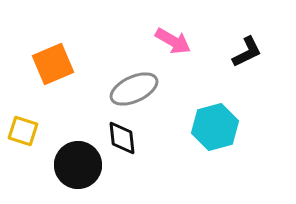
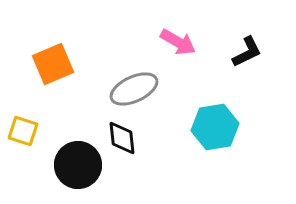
pink arrow: moved 5 px right, 1 px down
cyan hexagon: rotated 6 degrees clockwise
